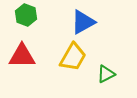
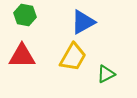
green hexagon: moved 1 px left; rotated 10 degrees counterclockwise
